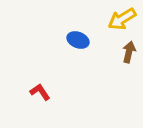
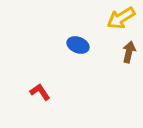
yellow arrow: moved 1 px left, 1 px up
blue ellipse: moved 5 px down
